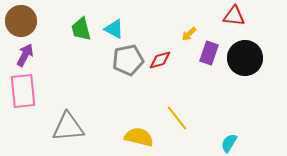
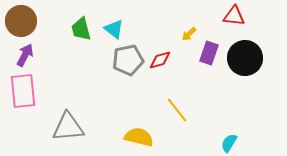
cyan triangle: rotated 10 degrees clockwise
yellow line: moved 8 px up
